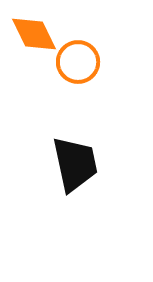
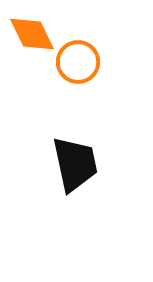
orange diamond: moved 2 px left
